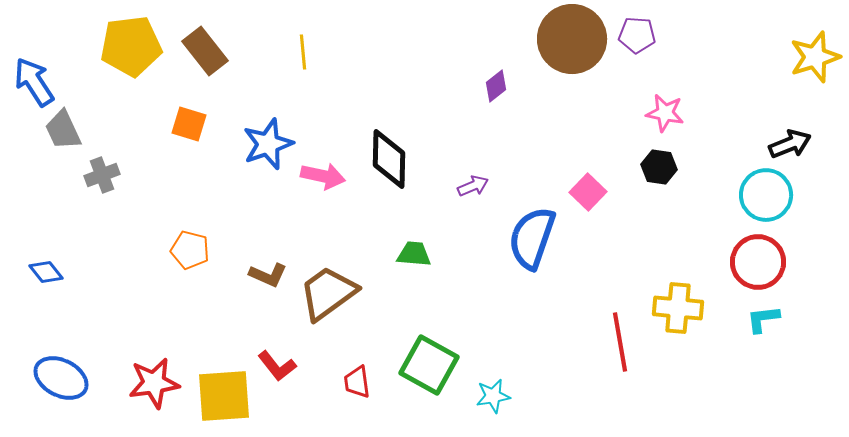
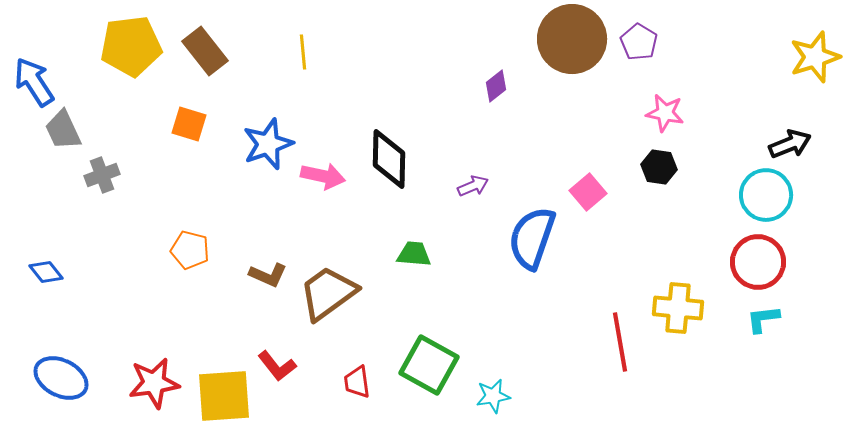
purple pentagon: moved 2 px right, 7 px down; rotated 27 degrees clockwise
pink square: rotated 6 degrees clockwise
